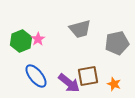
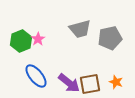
gray pentagon: moved 7 px left, 5 px up
brown square: moved 2 px right, 8 px down
orange star: moved 2 px right, 2 px up
